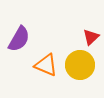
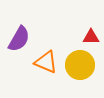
red triangle: rotated 42 degrees clockwise
orange triangle: moved 3 px up
